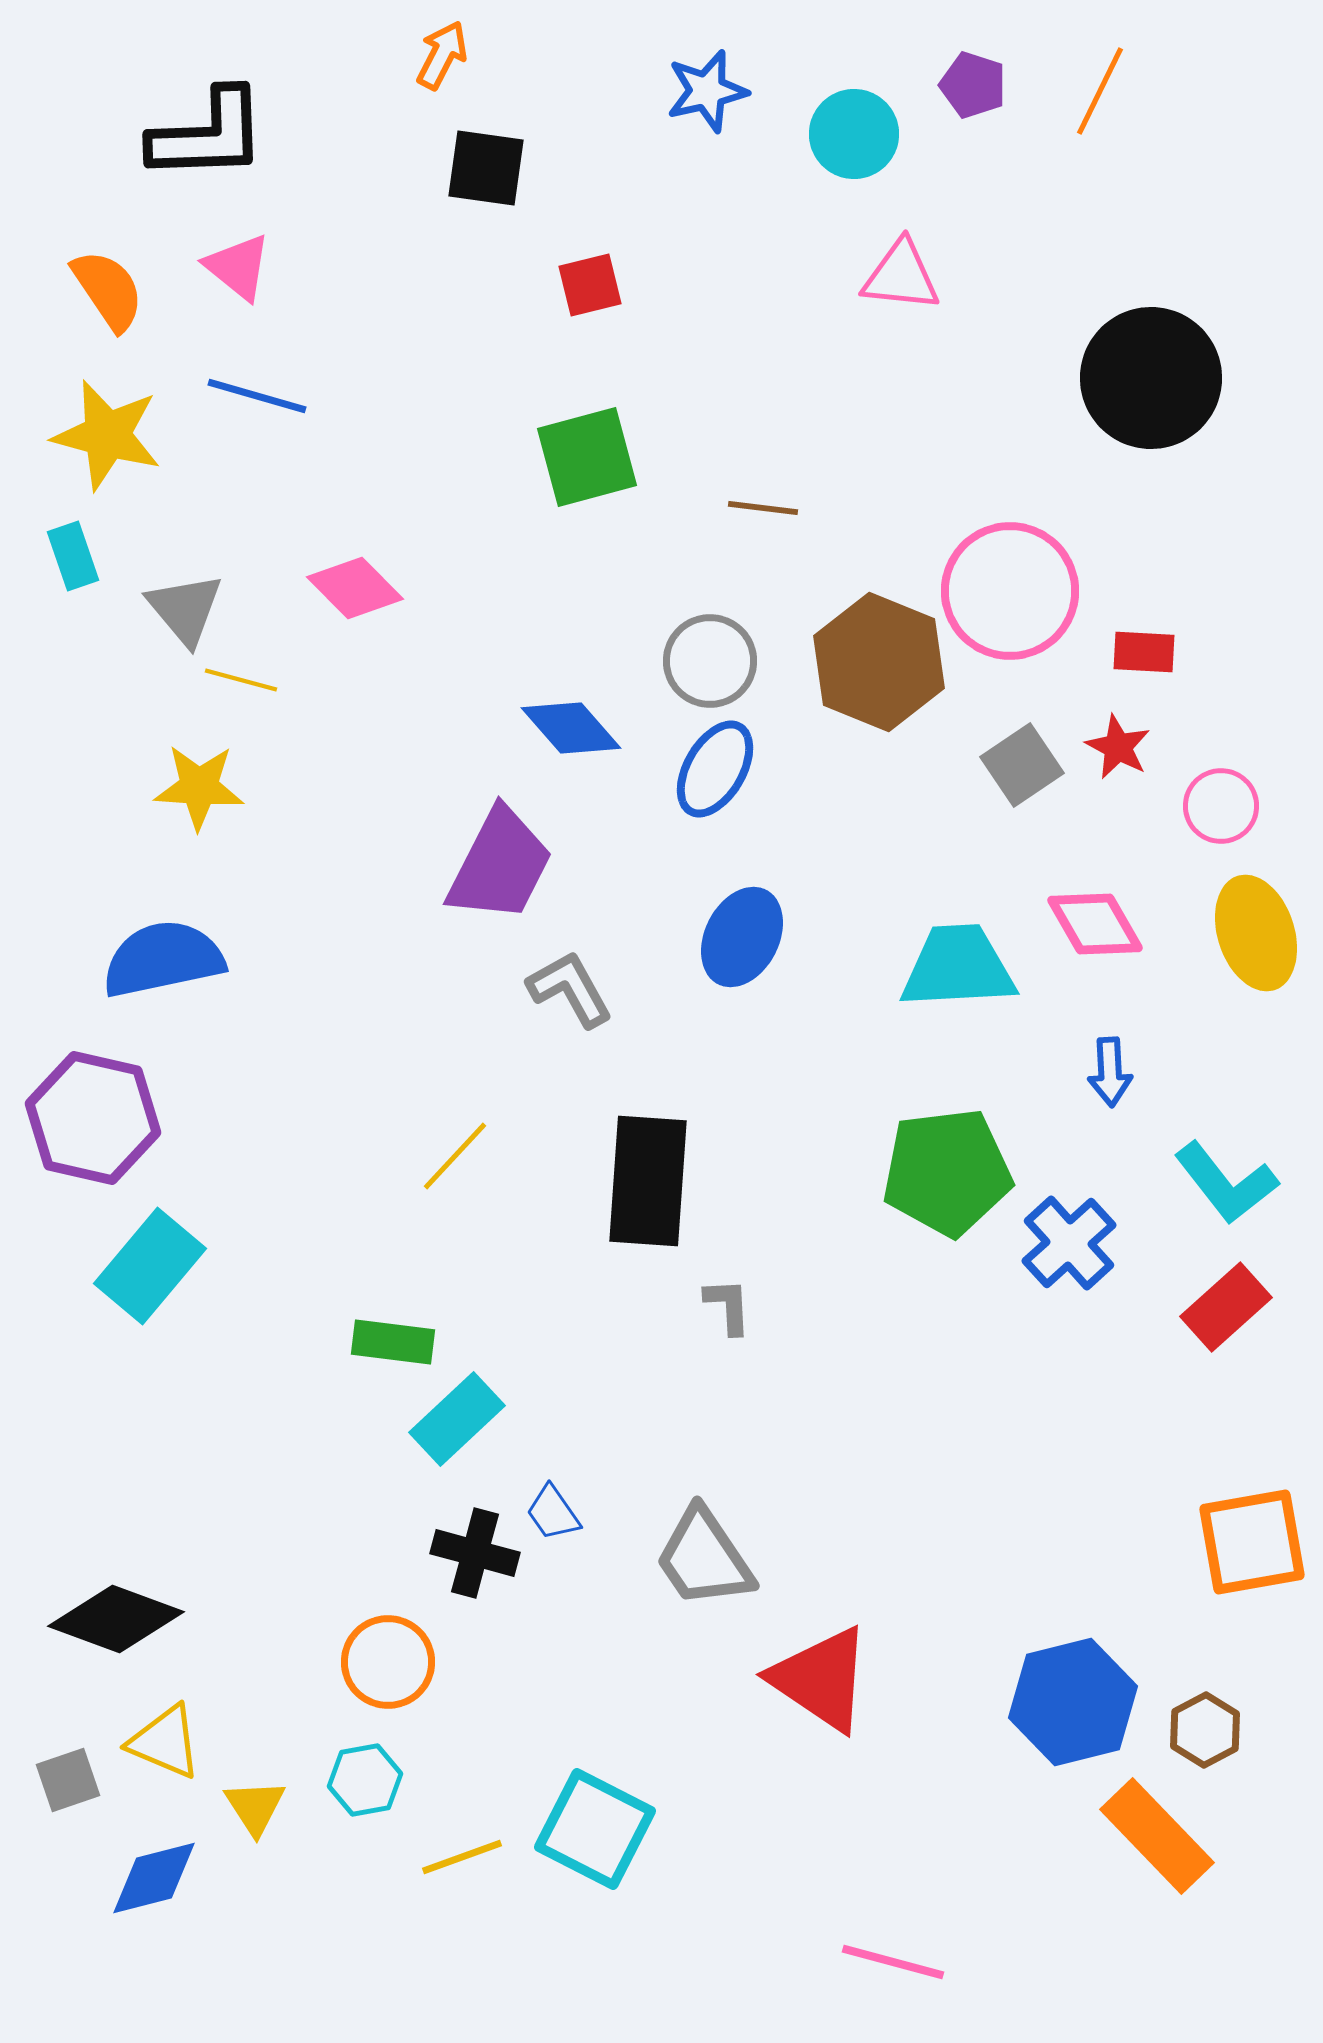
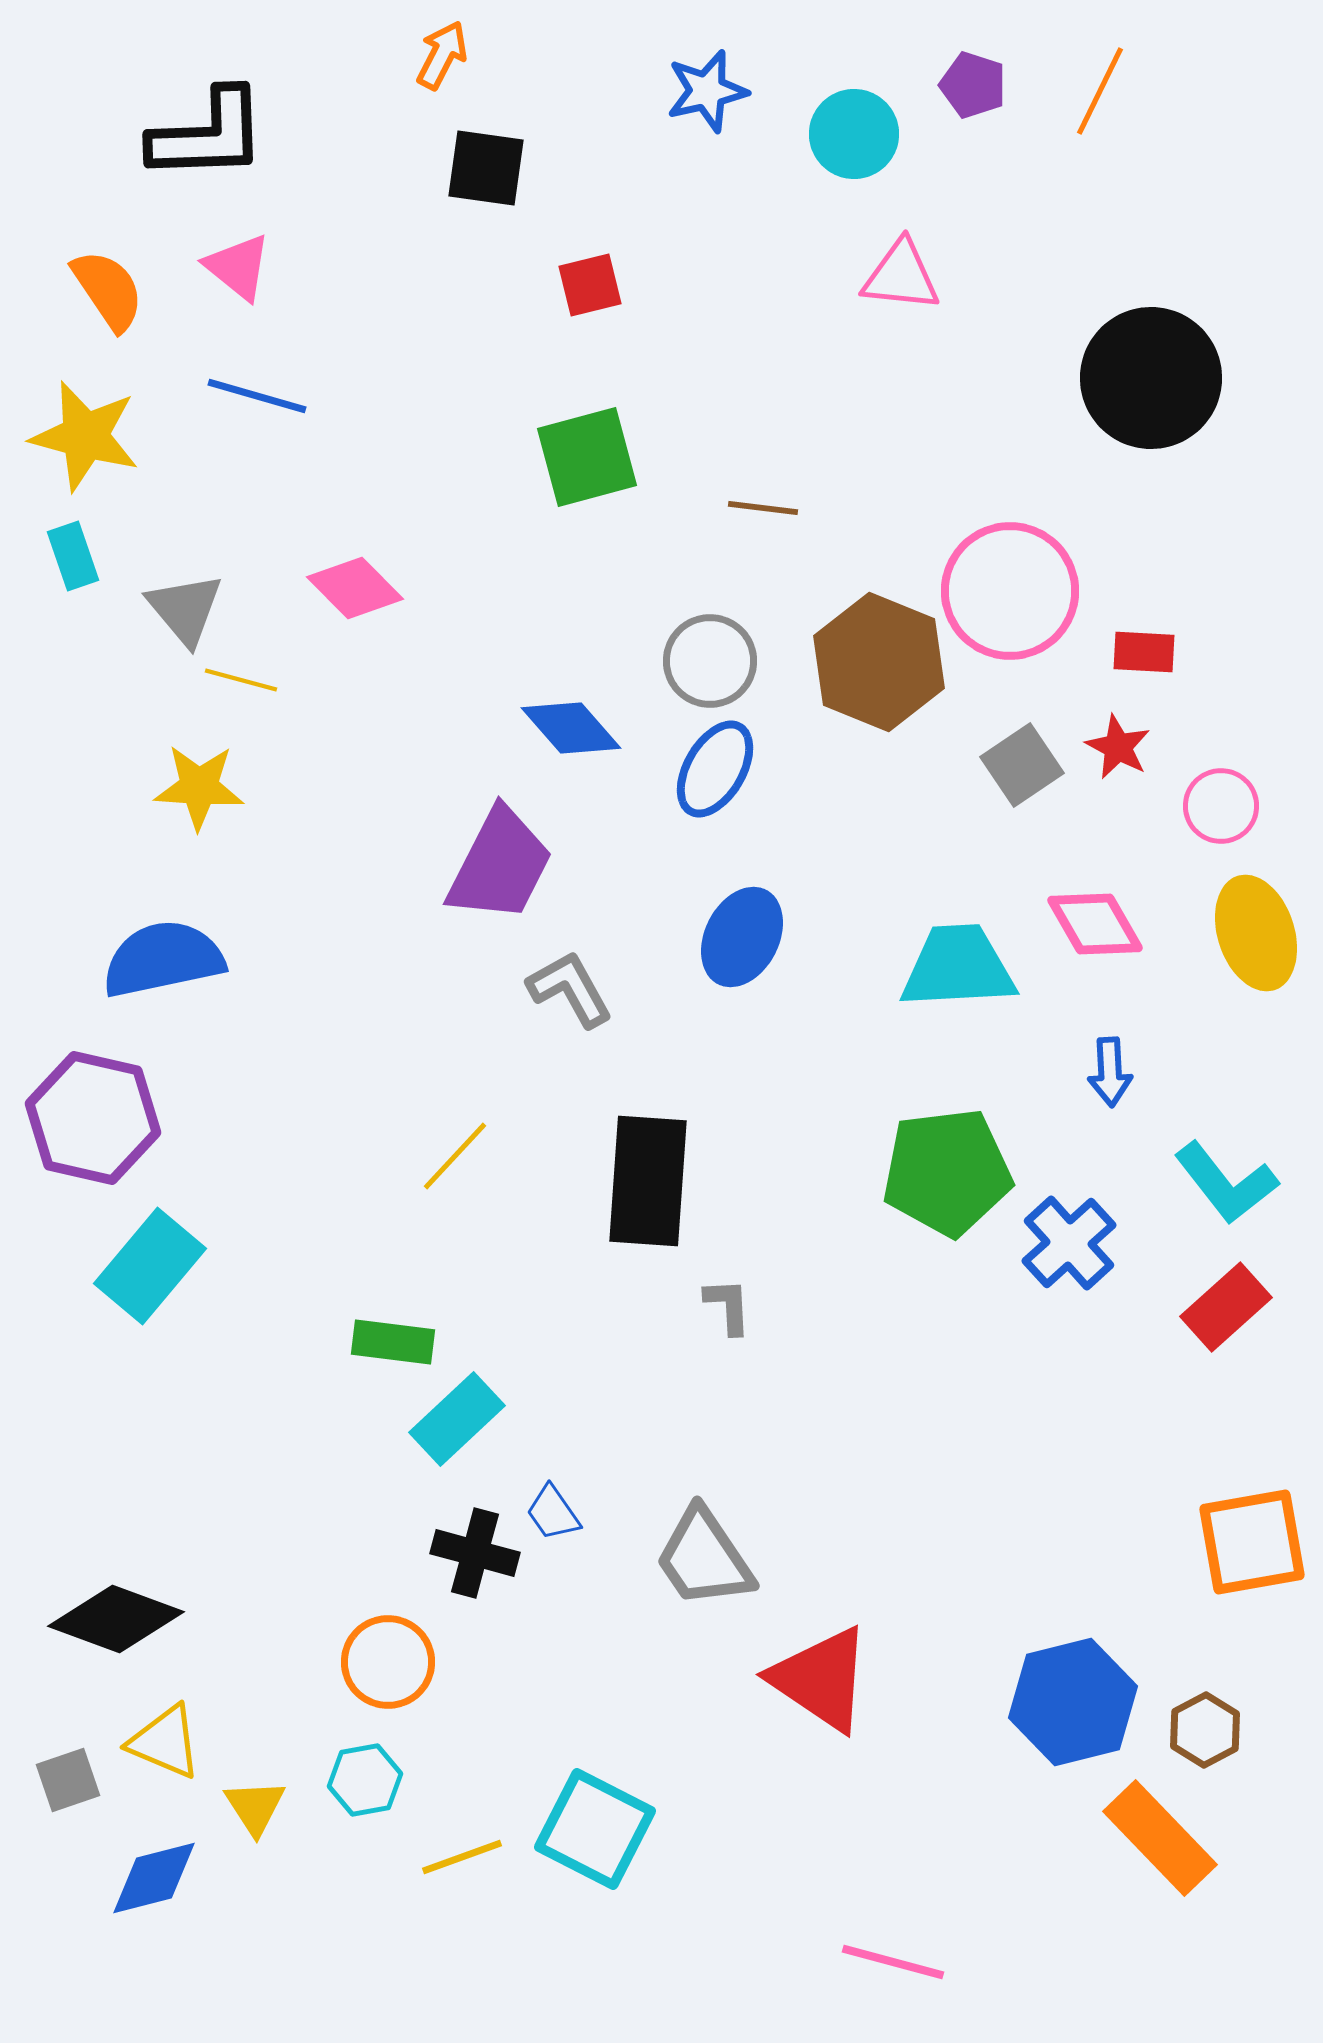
yellow star at (107, 435): moved 22 px left, 1 px down
orange rectangle at (1157, 1836): moved 3 px right, 2 px down
